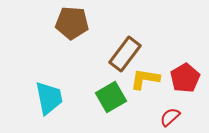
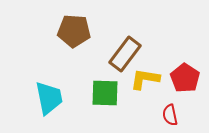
brown pentagon: moved 2 px right, 8 px down
red pentagon: rotated 8 degrees counterclockwise
green square: moved 6 px left, 4 px up; rotated 32 degrees clockwise
red semicircle: moved 2 px up; rotated 60 degrees counterclockwise
